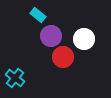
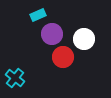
cyan rectangle: rotated 63 degrees counterclockwise
purple circle: moved 1 px right, 2 px up
